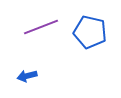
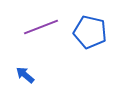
blue arrow: moved 2 px left, 1 px up; rotated 54 degrees clockwise
